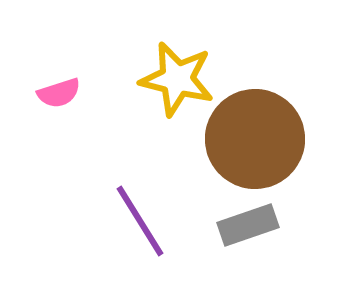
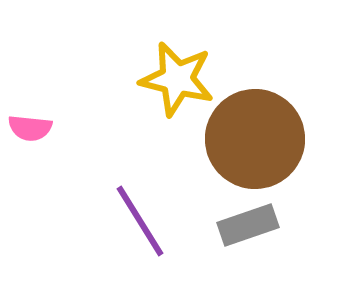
pink semicircle: moved 29 px left, 35 px down; rotated 24 degrees clockwise
